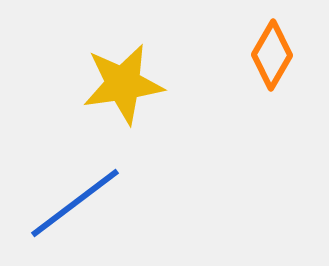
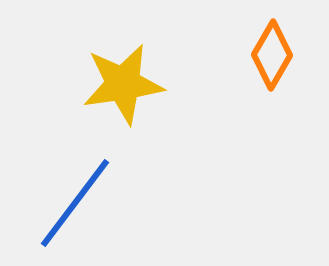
blue line: rotated 16 degrees counterclockwise
